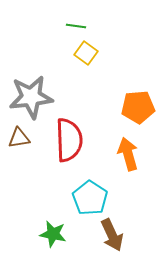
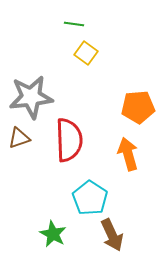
green line: moved 2 px left, 2 px up
brown triangle: rotated 10 degrees counterclockwise
green star: rotated 16 degrees clockwise
